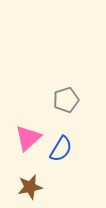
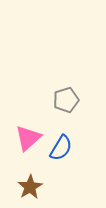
blue semicircle: moved 1 px up
brown star: rotated 20 degrees counterclockwise
